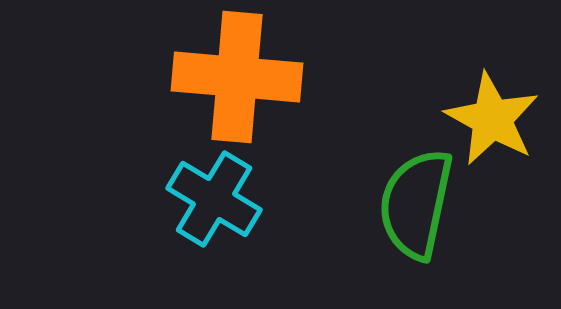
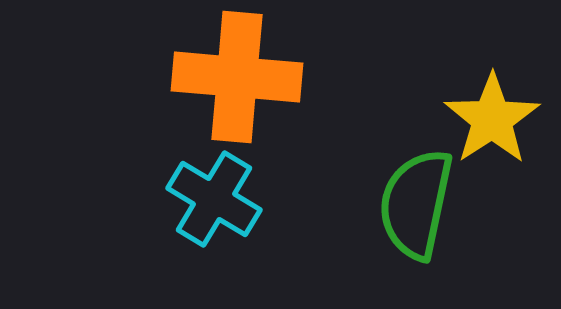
yellow star: rotated 10 degrees clockwise
